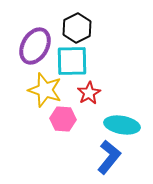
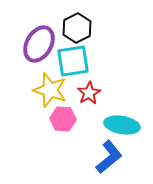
purple ellipse: moved 4 px right, 2 px up
cyan square: moved 1 px right; rotated 8 degrees counterclockwise
yellow star: moved 5 px right
blue L-shape: rotated 12 degrees clockwise
